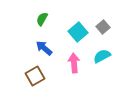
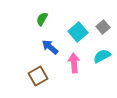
blue arrow: moved 6 px right, 1 px up
brown square: moved 3 px right
